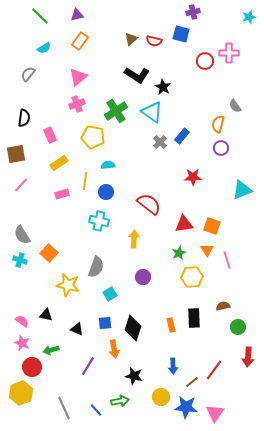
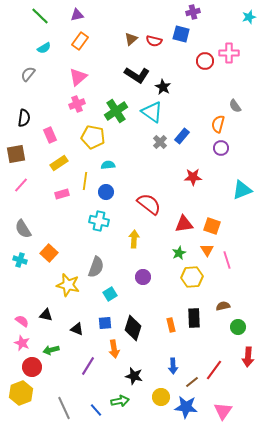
gray semicircle at (22, 235): moved 1 px right, 6 px up
pink triangle at (215, 413): moved 8 px right, 2 px up
